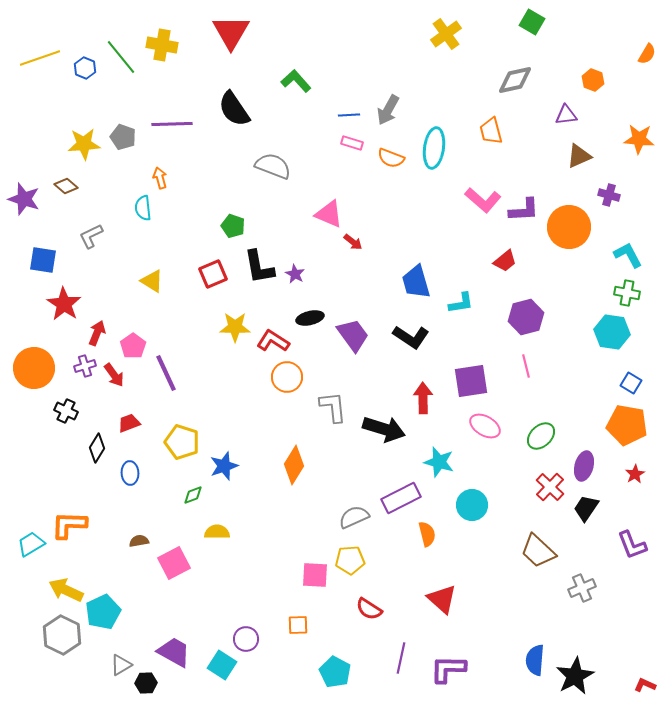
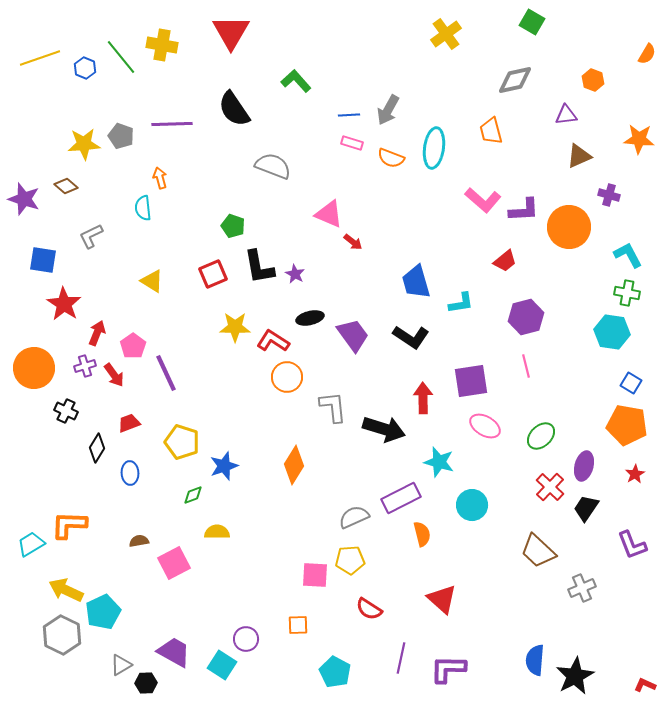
gray pentagon at (123, 137): moved 2 px left, 1 px up
orange semicircle at (427, 534): moved 5 px left
